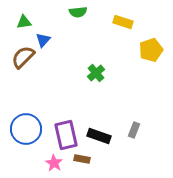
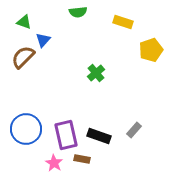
green triangle: rotated 28 degrees clockwise
gray rectangle: rotated 21 degrees clockwise
